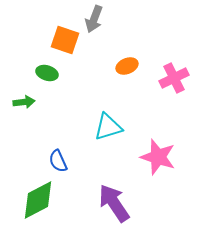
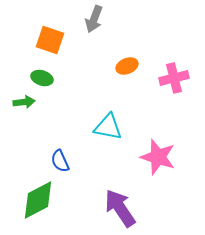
orange square: moved 15 px left
green ellipse: moved 5 px left, 5 px down
pink cross: rotated 12 degrees clockwise
cyan triangle: rotated 28 degrees clockwise
blue semicircle: moved 2 px right
purple arrow: moved 6 px right, 5 px down
